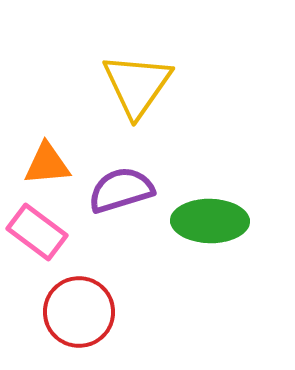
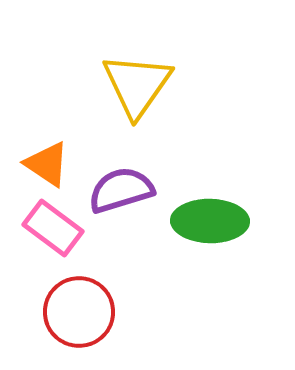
orange triangle: rotated 39 degrees clockwise
pink rectangle: moved 16 px right, 4 px up
